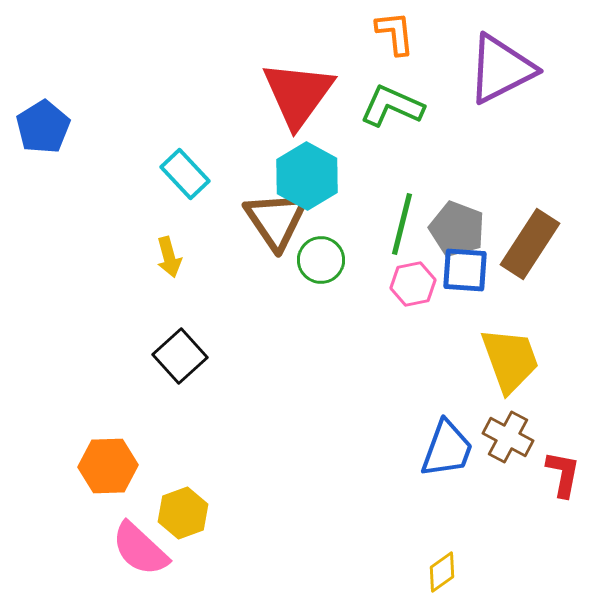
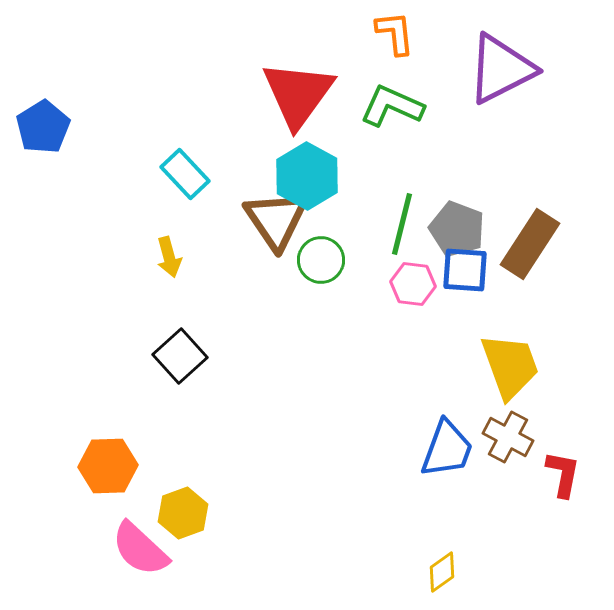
pink hexagon: rotated 18 degrees clockwise
yellow trapezoid: moved 6 px down
